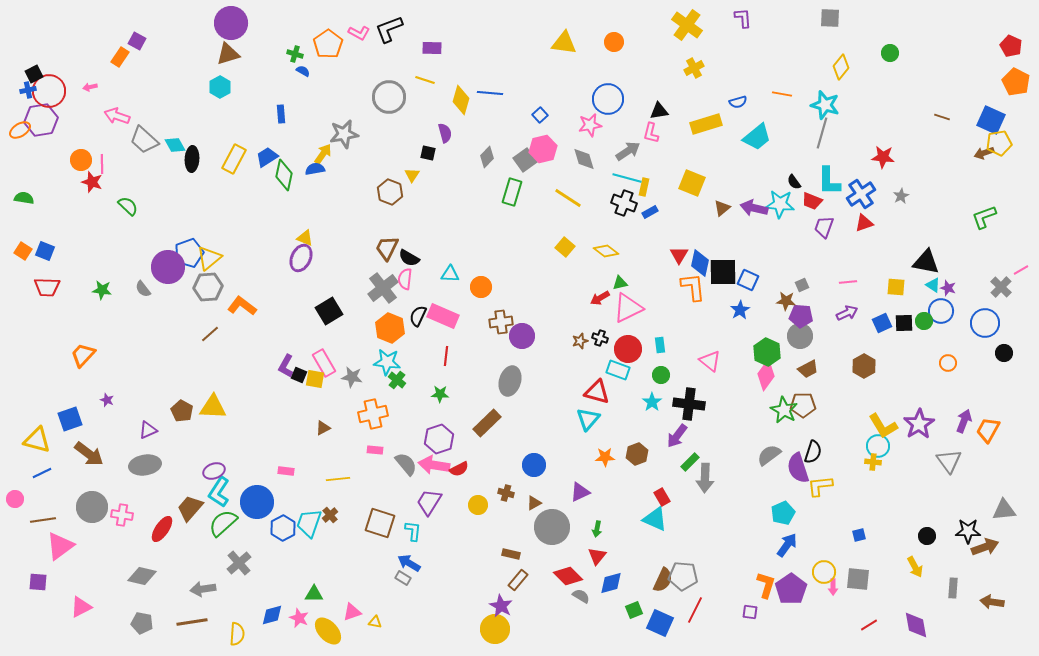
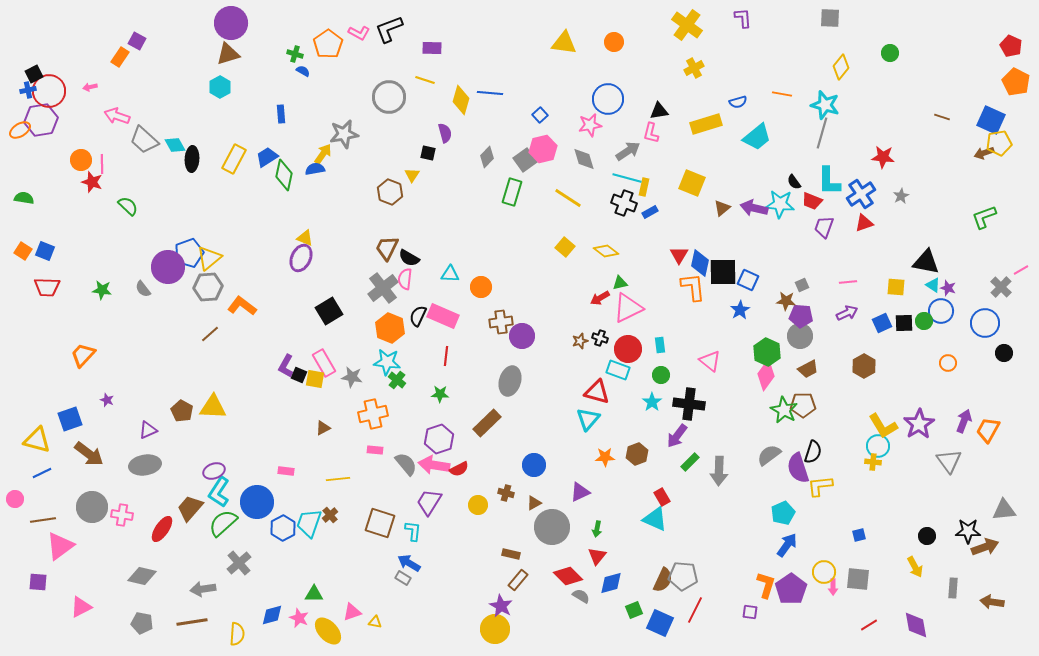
gray arrow at (705, 478): moved 14 px right, 7 px up
